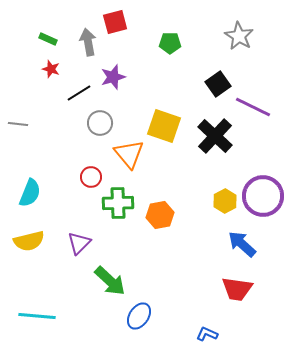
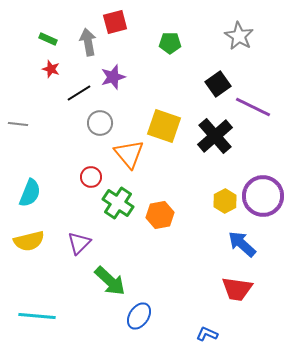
black cross: rotated 6 degrees clockwise
green cross: rotated 36 degrees clockwise
